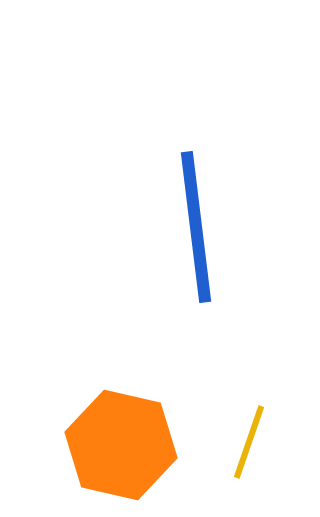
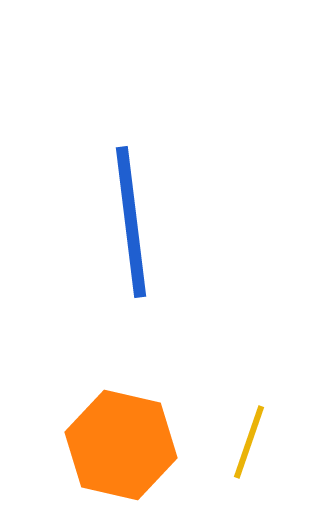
blue line: moved 65 px left, 5 px up
